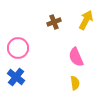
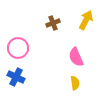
brown cross: moved 1 px left, 1 px down
blue cross: rotated 12 degrees counterclockwise
